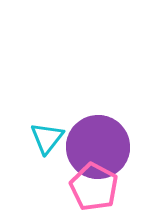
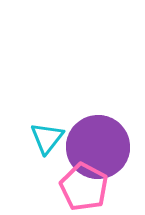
pink pentagon: moved 10 px left
